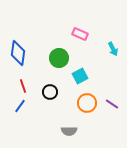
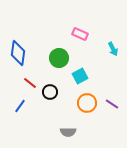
red line: moved 7 px right, 3 px up; rotated 32 degrees counterclockwise
gray semicircle: moved 1 px left, 1 px down
